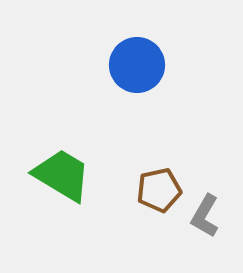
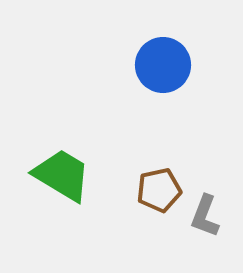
blue circle: moved 26 px right
gray L-shape: rotated 9 degrees counterclockwise
